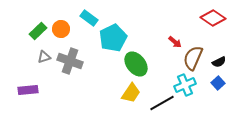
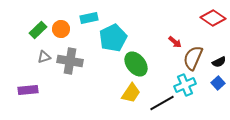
cyan rectangle: rotated 48 degrees counterclockwise
green rectangle: moved 1 px up
gray cross: rotated 10 degrees counterclockwise
